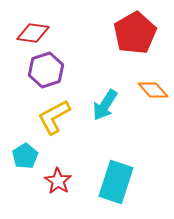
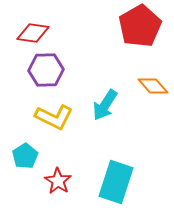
red pentagon: moved 5 px right, 7 px up
purple hexagon: rotated 16 degrees clockwise
orange diamond: moved 4 px up
yellow L-shape: rotated 126 degrees counterclockwise
